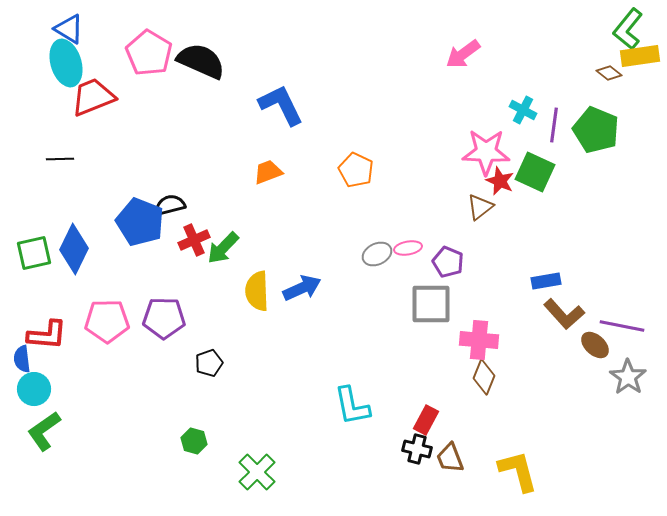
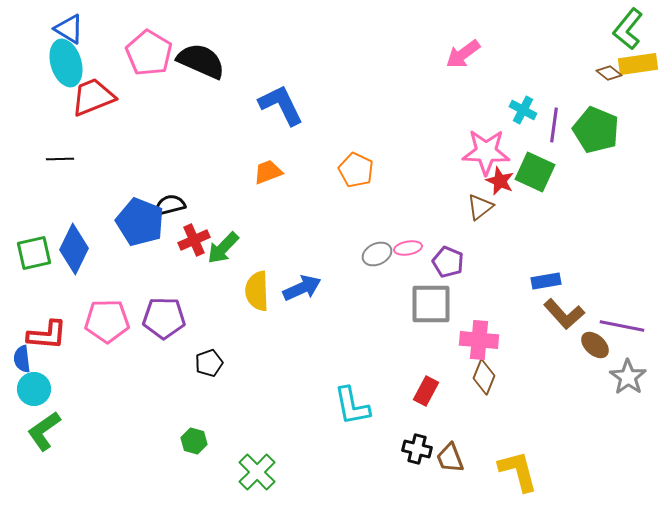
yellow rectangle at (640, 56): moved 2 px left, 8 px down
red rectangle at (426, 420): moved 29 px up
